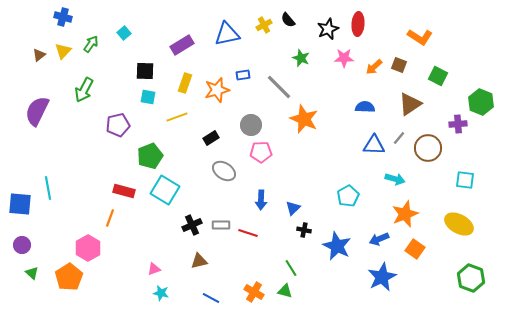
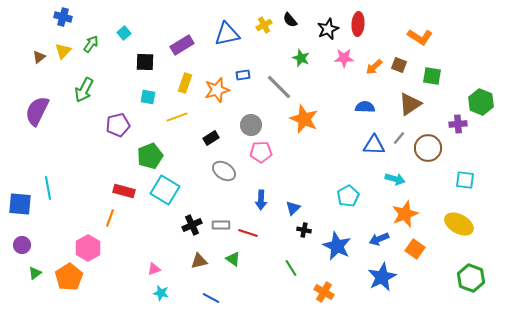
black semicircle at (288, 20): moved 2 px right
brown triangle at (39, 55): moved 2 px down
black square at (145, 71): moved 9 px up
green square at (438, 76): moved 6 px left; rotated 18 degrees counterclockwise
green triangle at (32, 273): moved 3 px right; rotated 40 degrees clockwise
green triangle at (285, 291): moved 52 px left, 32 px up; rotated 21 degrees clockwise
orange cross at (254, 292): moved 70 px right
